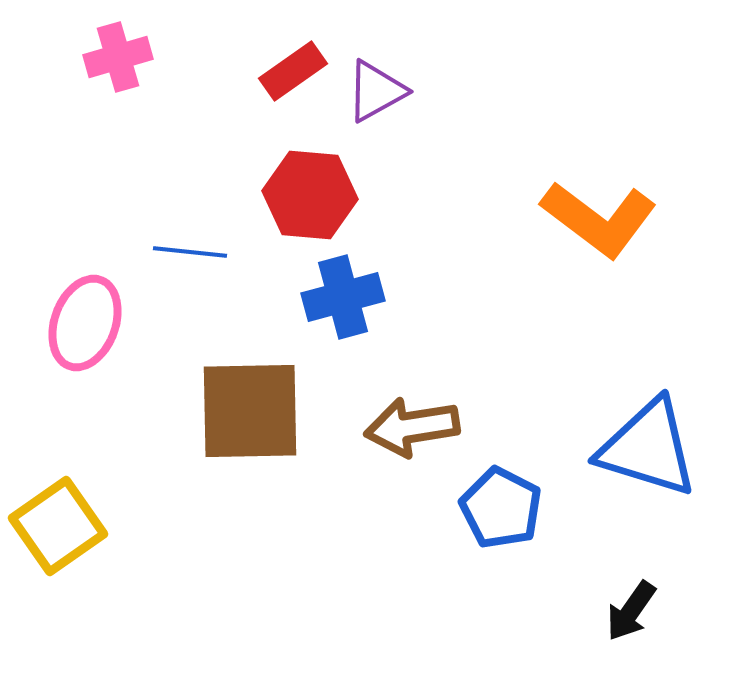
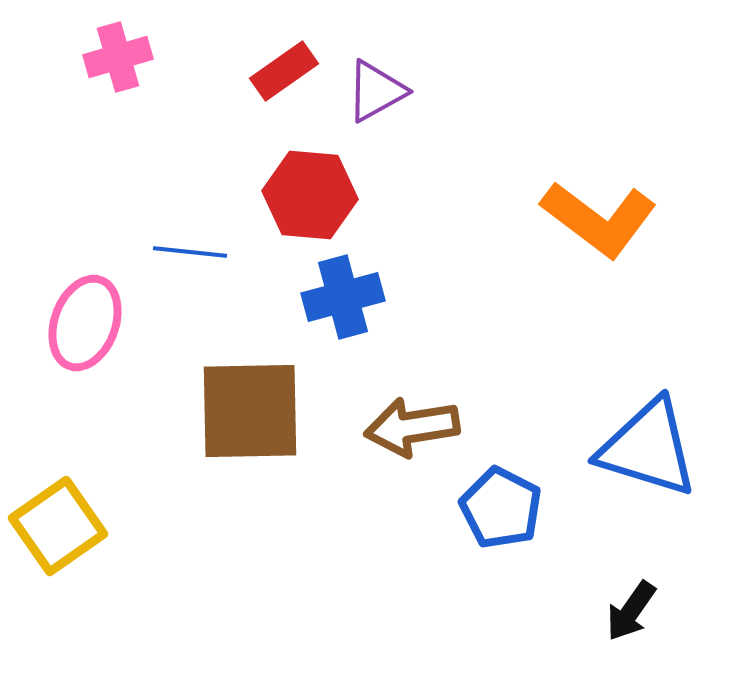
red rectangle: moved 9 px left
